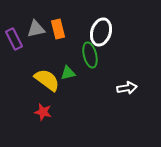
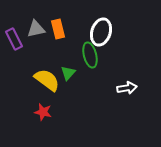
green triangle: rotated 35 degrees counterclockwise
